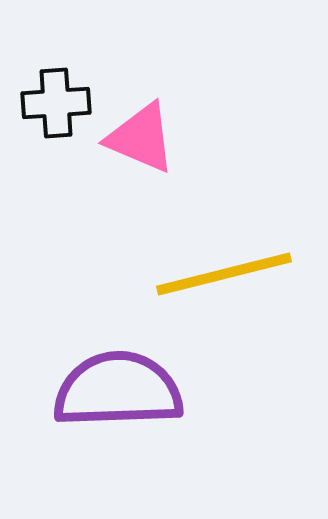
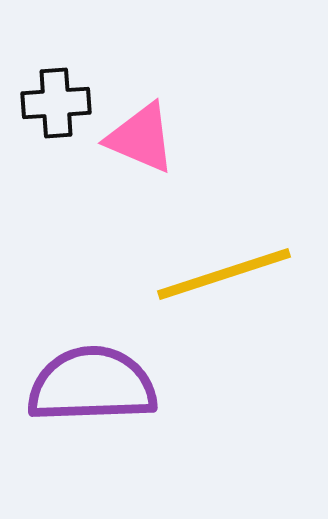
yellow line: rotated 4 degrees counterclockwise
purple semicircle: moved 26 px left, 5 px up
